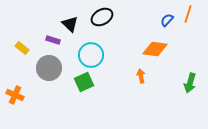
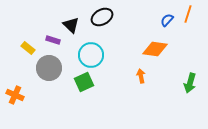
black triangle: moved 1 px right, 1 px down
yellow rectangle: moved 6 px right
